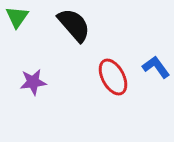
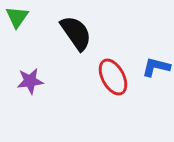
black semicircle: moved 2 px right, 8 px down; rotated 6 degrees clockwise
blue L-shape: rotated 40 degrees counterclockwise
purple star: moved 3 px left, 1 px up
